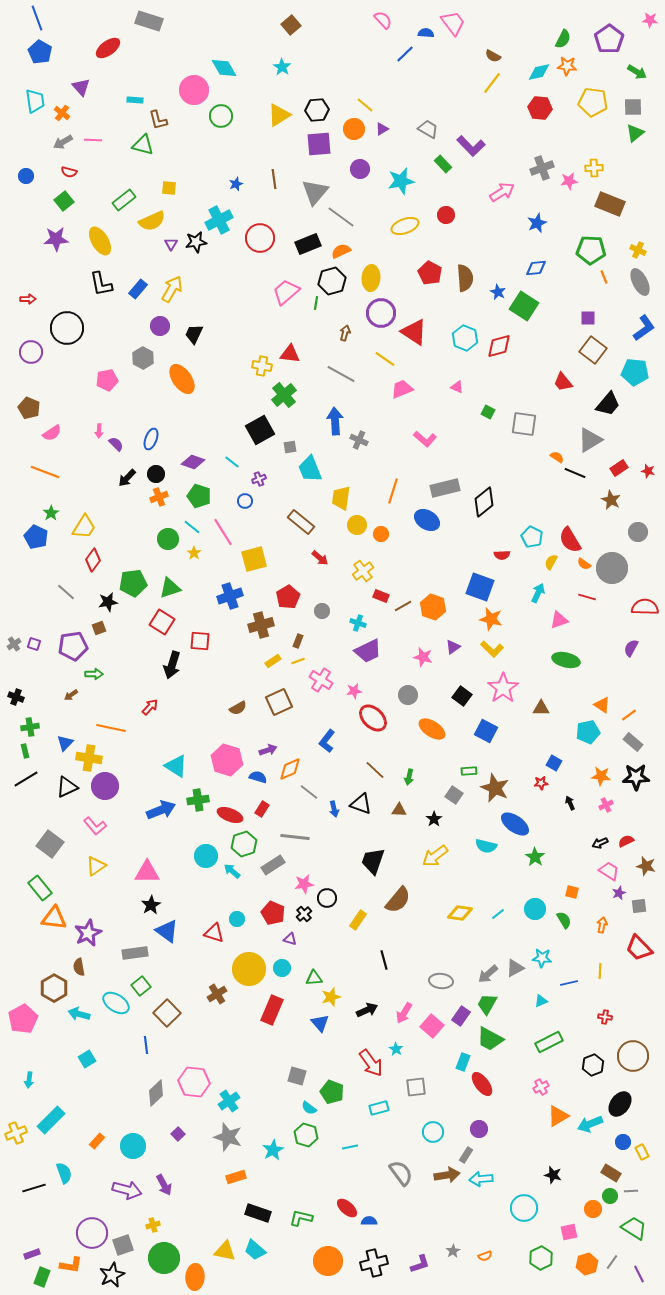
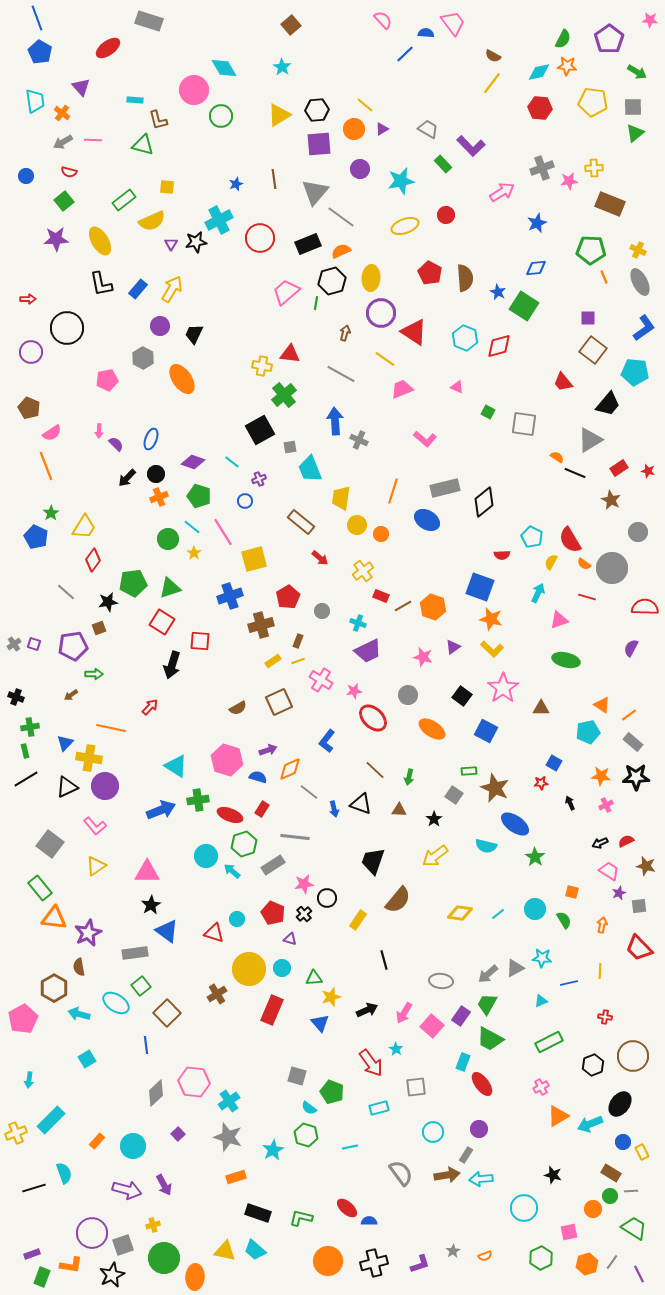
yellow square at (169, 188): moved 2 px left, 1 px up
orange line at (45, 472): moved 1 px right, 6 px up; rotated 48 degrees clockwise
